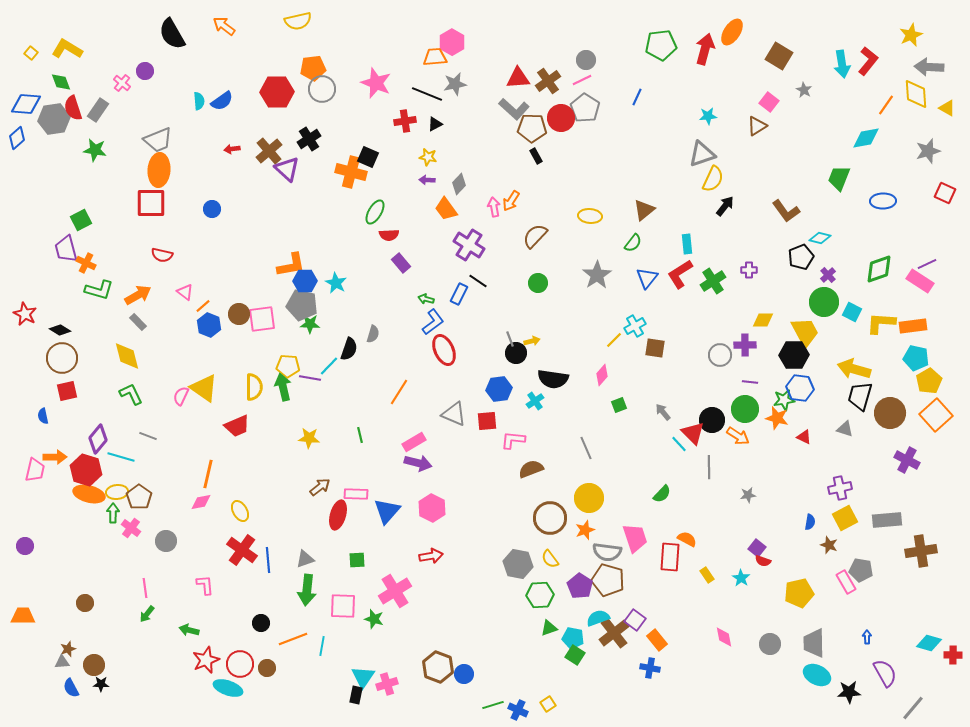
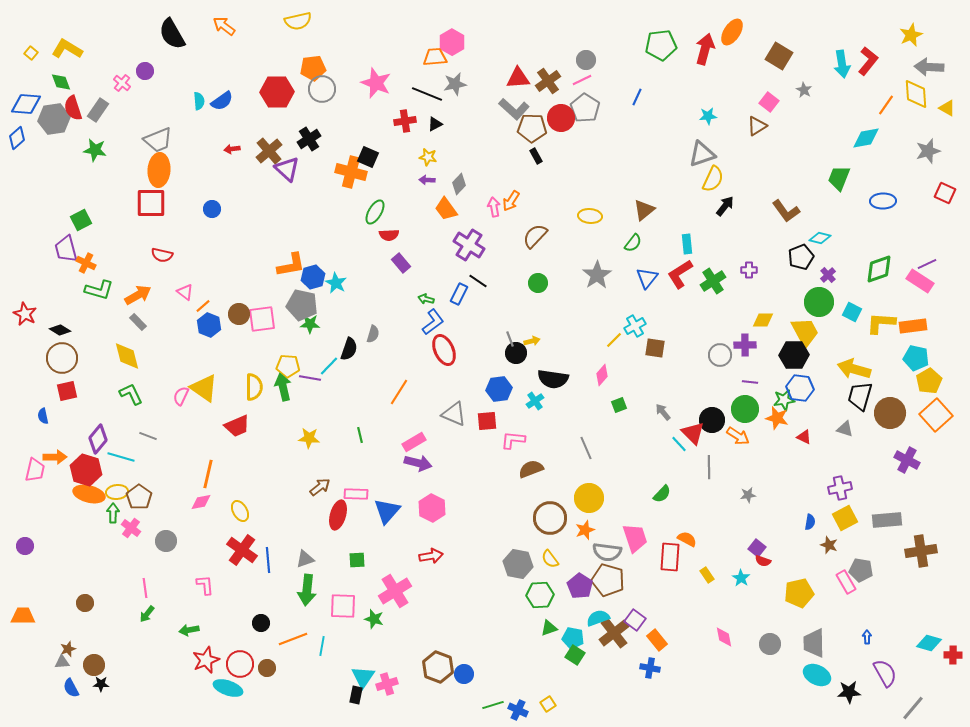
blue hexagon at (305, 281): moved 8 px right, 4 px up; rotated 15 degrees counterclockwise
green circle at (824, 302): moved 5 px left
green arrow at (189, 630): rotated 24 degrees counterclockwise
